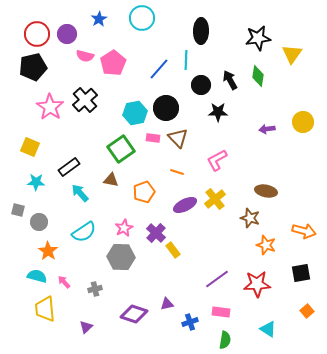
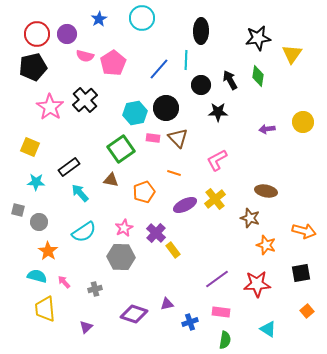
orange line at (177, 172): moved 3 px left, 1 px down
